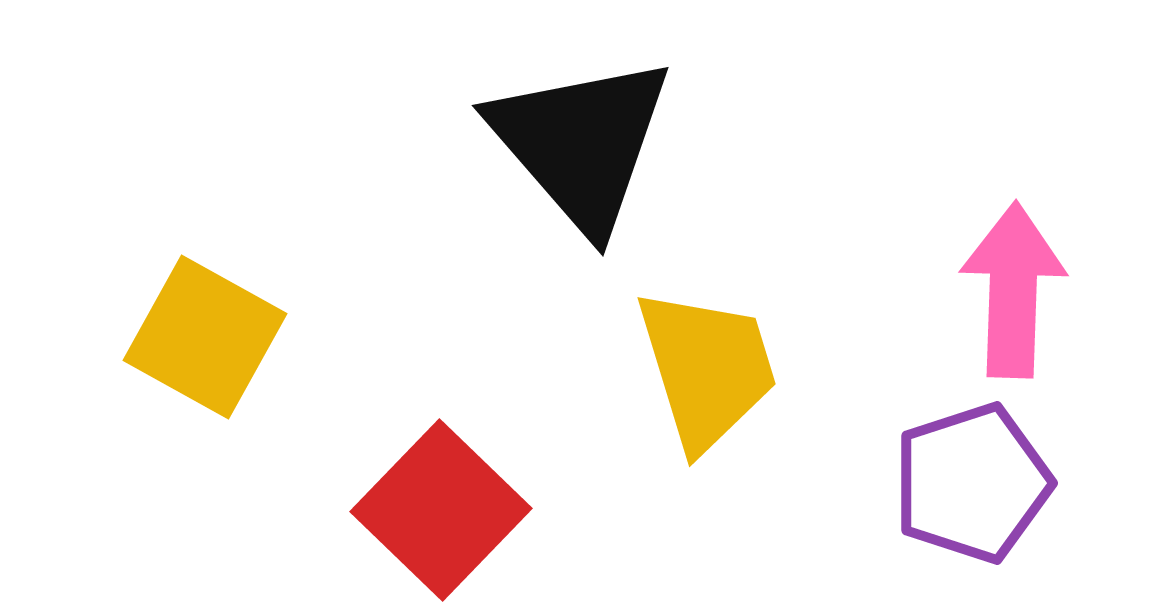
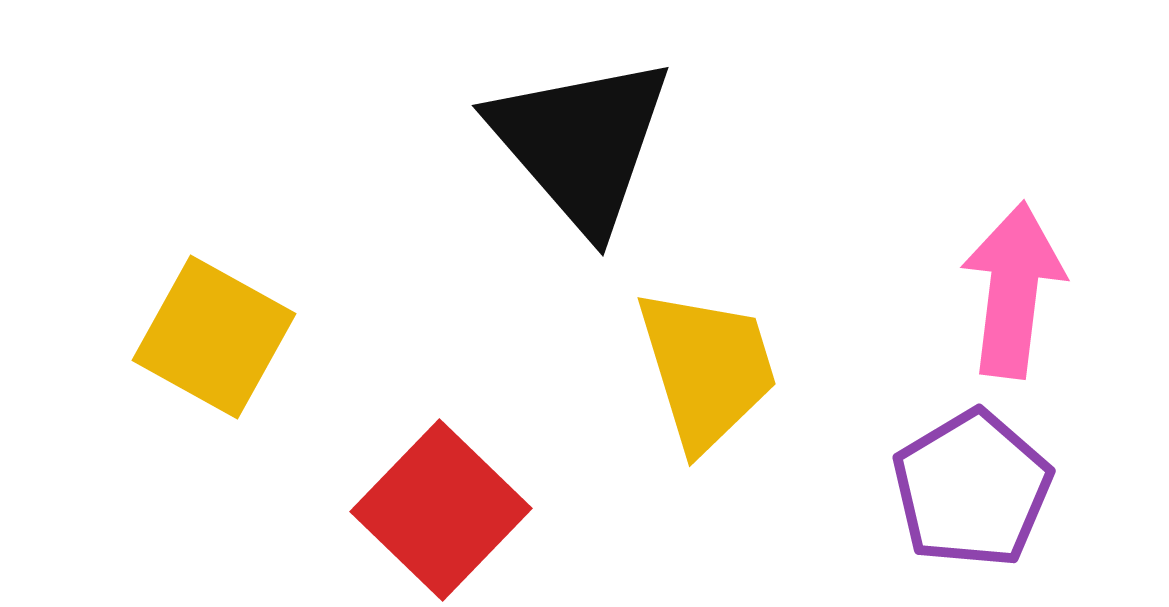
pink arrow: rotated 5 degrees clockwise
yellow square: moved 9 px right
purple pentagon: moved 6 px down; rotated 13 degrees counterclockwise
